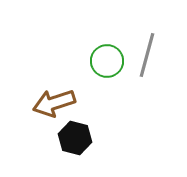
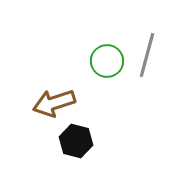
black hexagon: moved 1 px right, 3 px down
